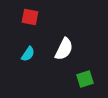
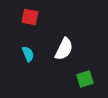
cyan semicircle: rotated 56 degrees counterclockwise
